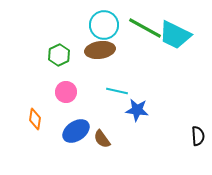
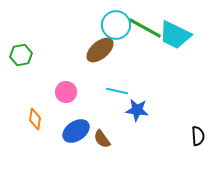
cyan circle: moved 12 px right
brown ellipse: rotated 32 degrees counterclockwise
green hexagon: moved 38 px left; rotated 15 degrees clockwise
